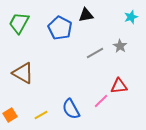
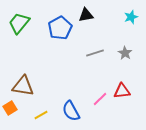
green trapezoid: rotated 10 degrees clockwise
blue pentagon: rotated 15 degrees clockwise
gray star: moved 5 px right, 7 px down
gray line: rotated 12 degrees clockwise
brown triangle: moved 13 px down; rotated 20 degrees counterclockwise
red triangle: moved 3 px right, 5 px down
pink line: moved 1 px left, 2 px up
blue semicircle: moved 2 px down
orange square: moved 7 px up
